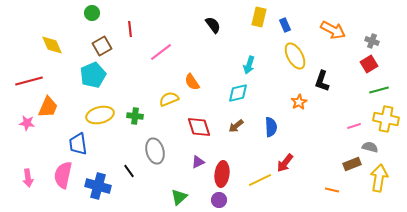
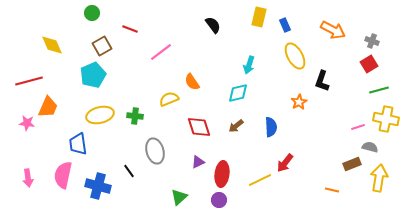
red line at (130, 29): rotated 63 degrees counterclockwise
pink line at (354, 126): moved 4 px right, 1 px down
